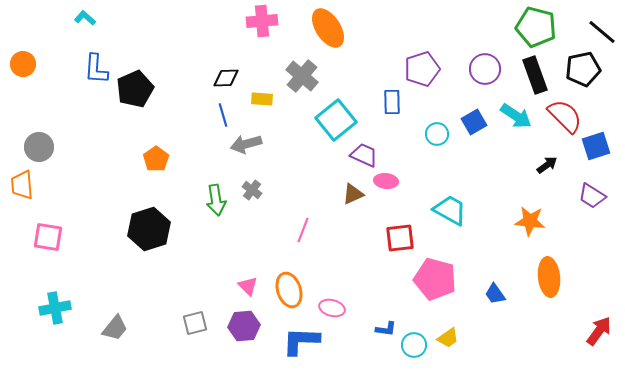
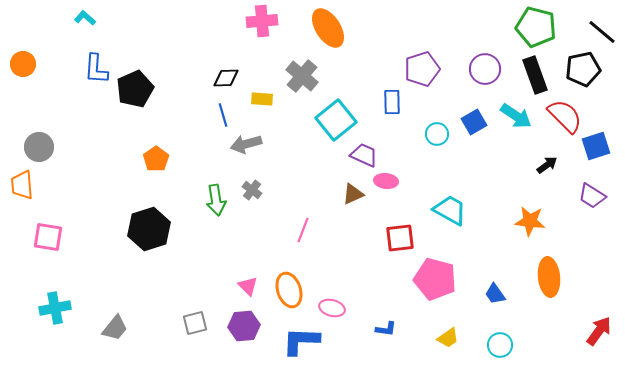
cyan circle at (414, 345): moved 86 px right
